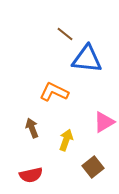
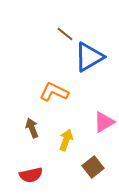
blue triangle: moved 2 px right, 2 px up; rotated 36 degrees counterclockwise
